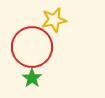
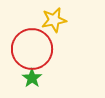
red circle: moved 2 px down
